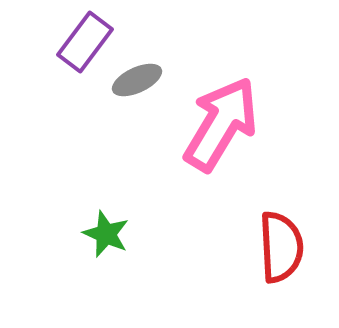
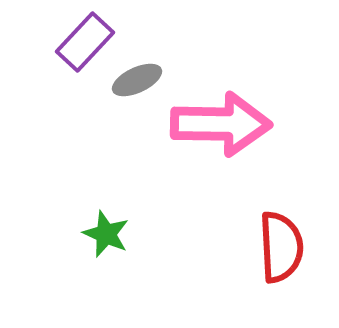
purple rectangle: rotated 6 degrees clockwise
pink arrow: rotated 60 degrees clockwise
